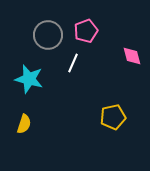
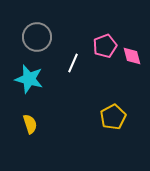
pink pentagon: moved 19 px right, 15 px down
gray circle: moved 11 px left, 2 px down
yellow pentagon: rotated 15 degrees counterclockwise
yellow semicircle: moved 6 px right; rotated 36 degrees counterclockwise
